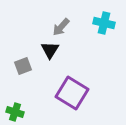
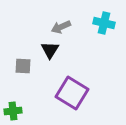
gray arrow: rotated 24 degrees clockwise
gray square: rotated 24 degrees clockwise
green cross: moved 2 px left, 1 px up; rotated 24 degrees counterclockwise
